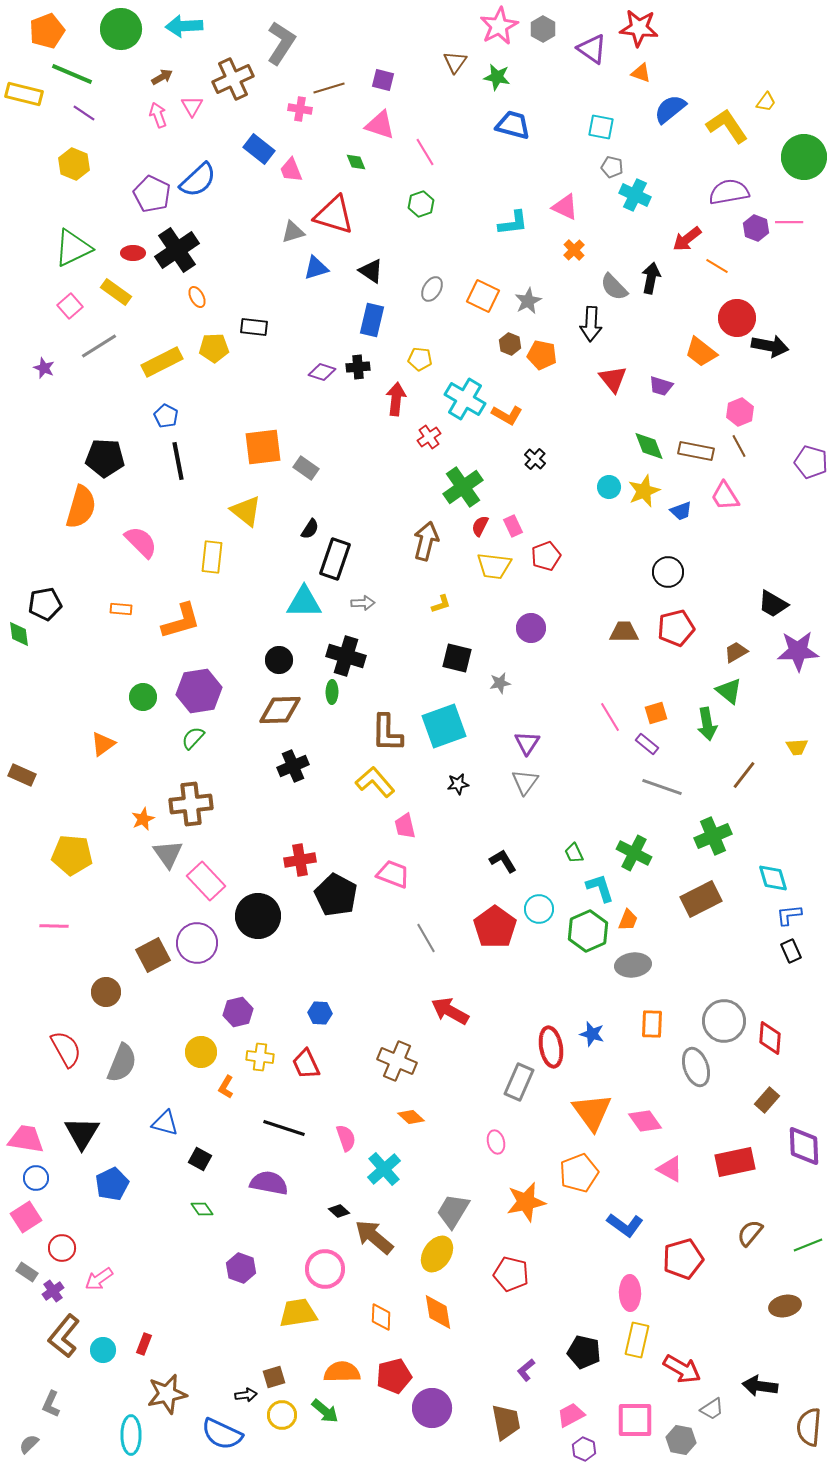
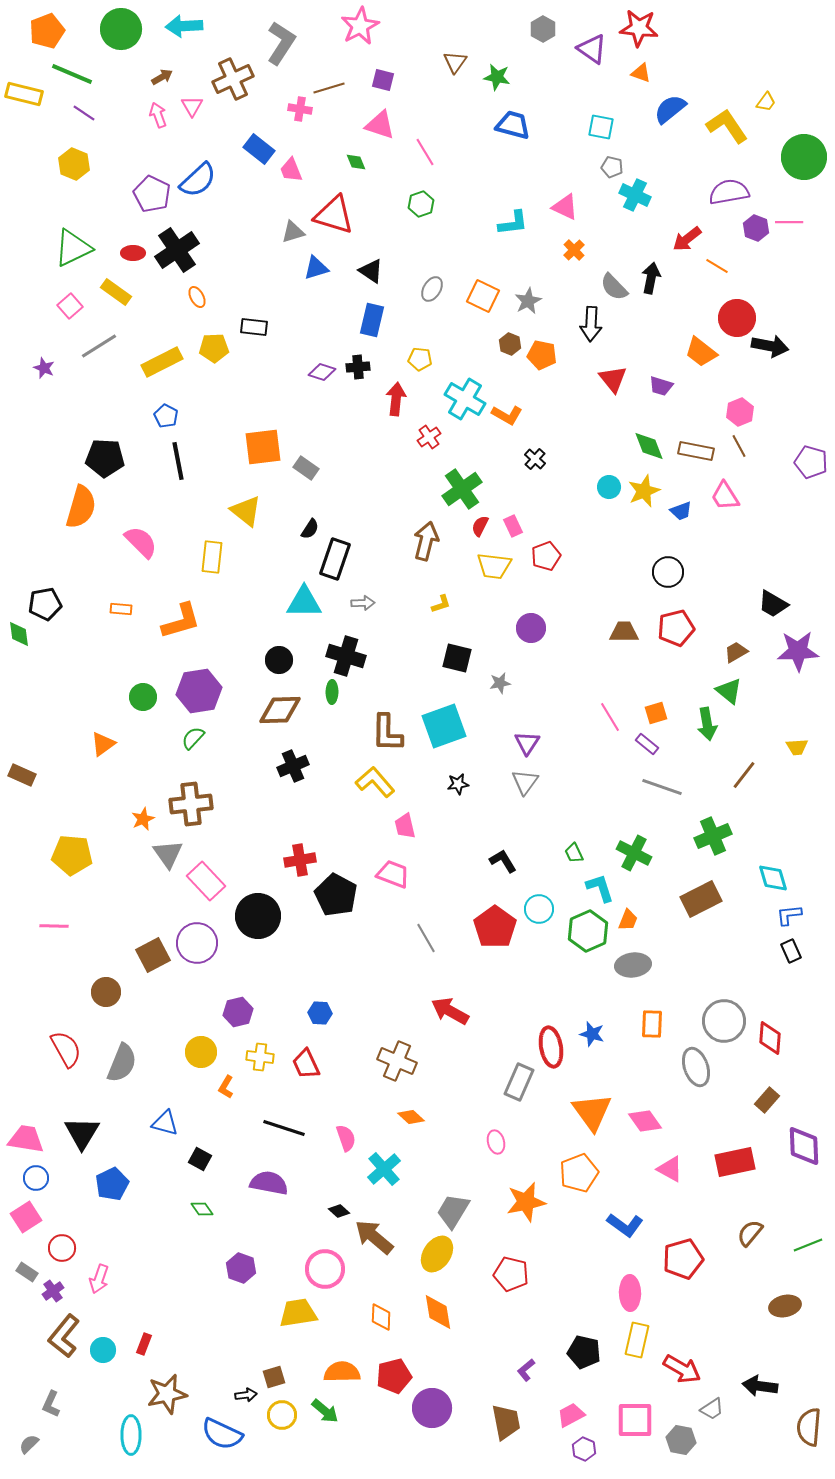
pink star at (499, 26): moved 139 px left
green cross at (463, 487): moved 1 px left, 2 px down
pink arrow at (99, 1279): rotated 36 degrees counterclockwise
